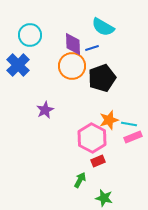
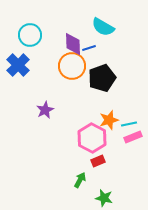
blue line: moved 3 px left
cyan line: rotated 21 degrees counterclockwise
